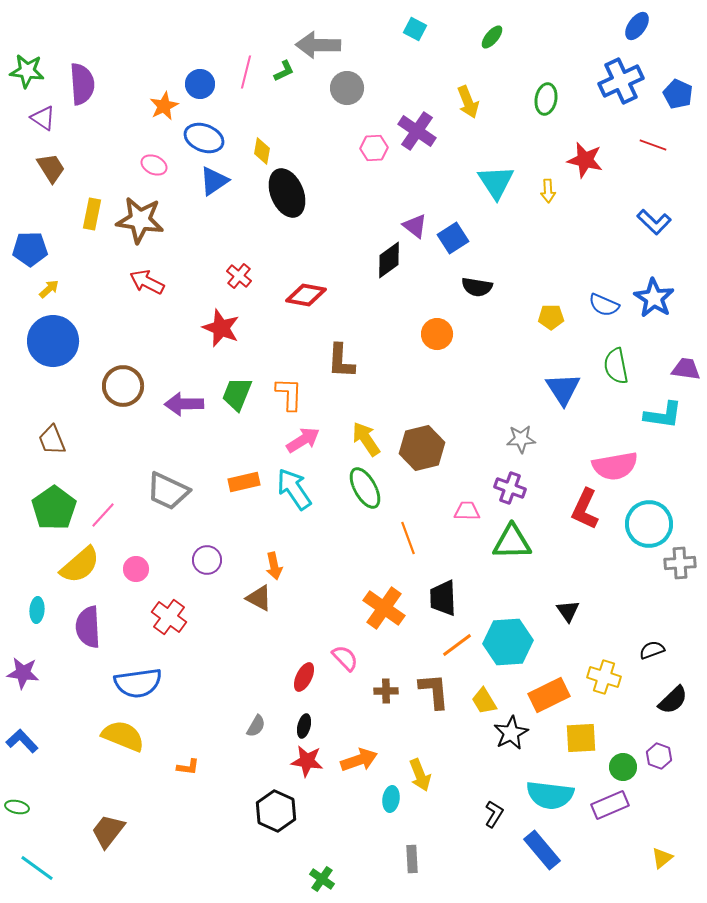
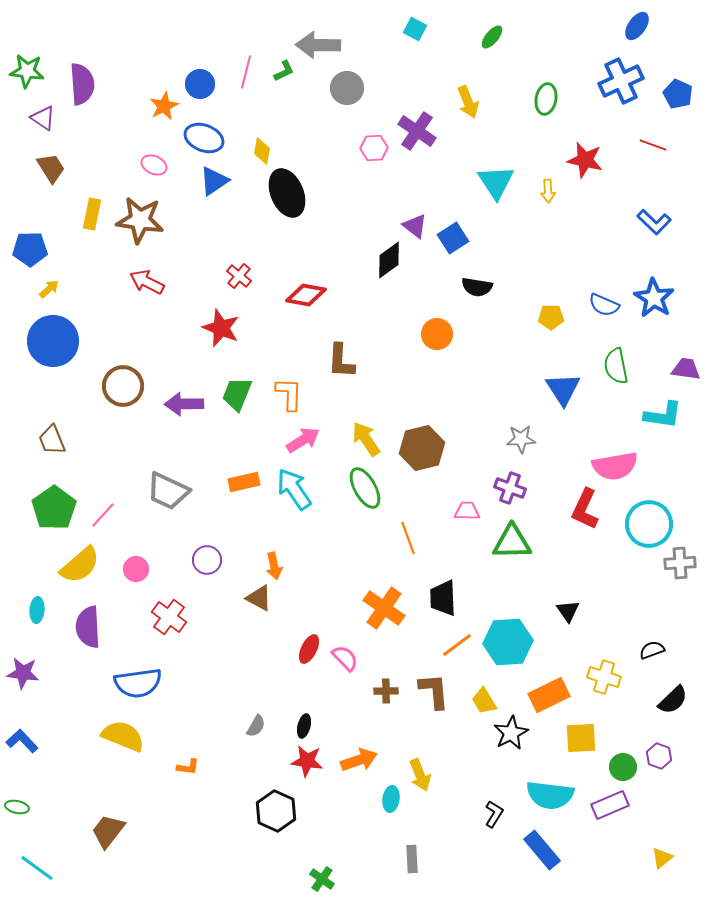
red ellipse at (304, 677): moved 5 px right, 28 px up
